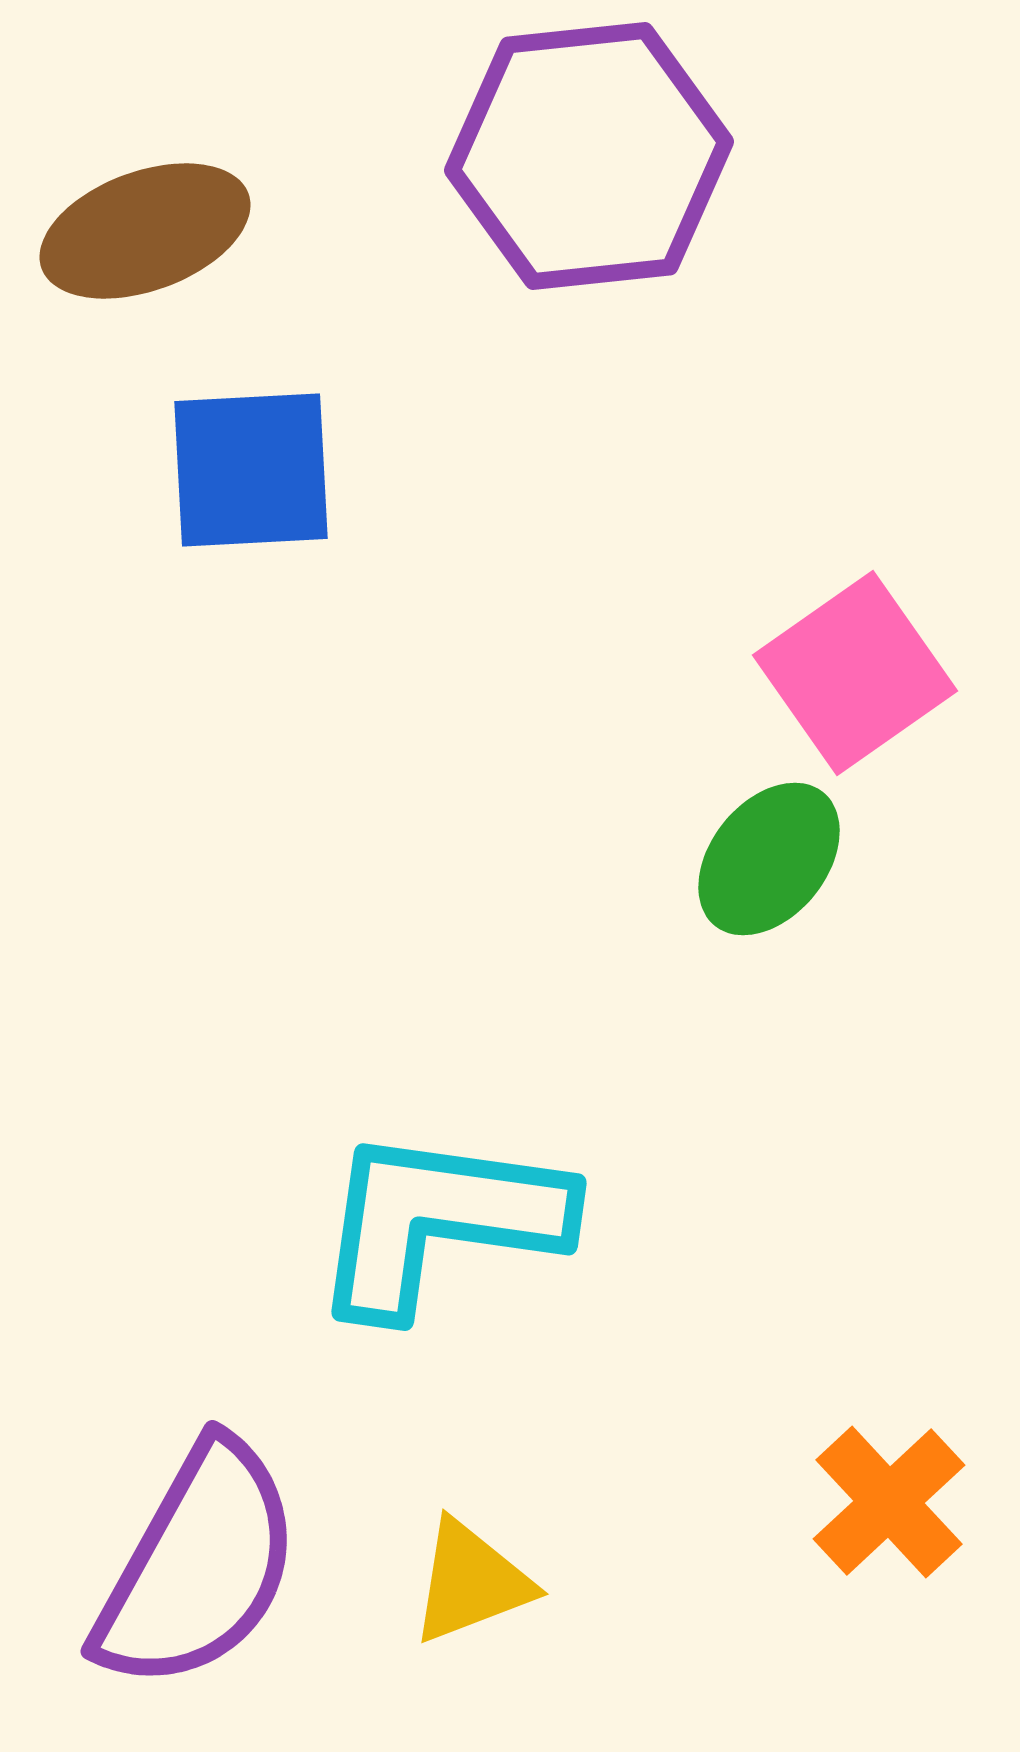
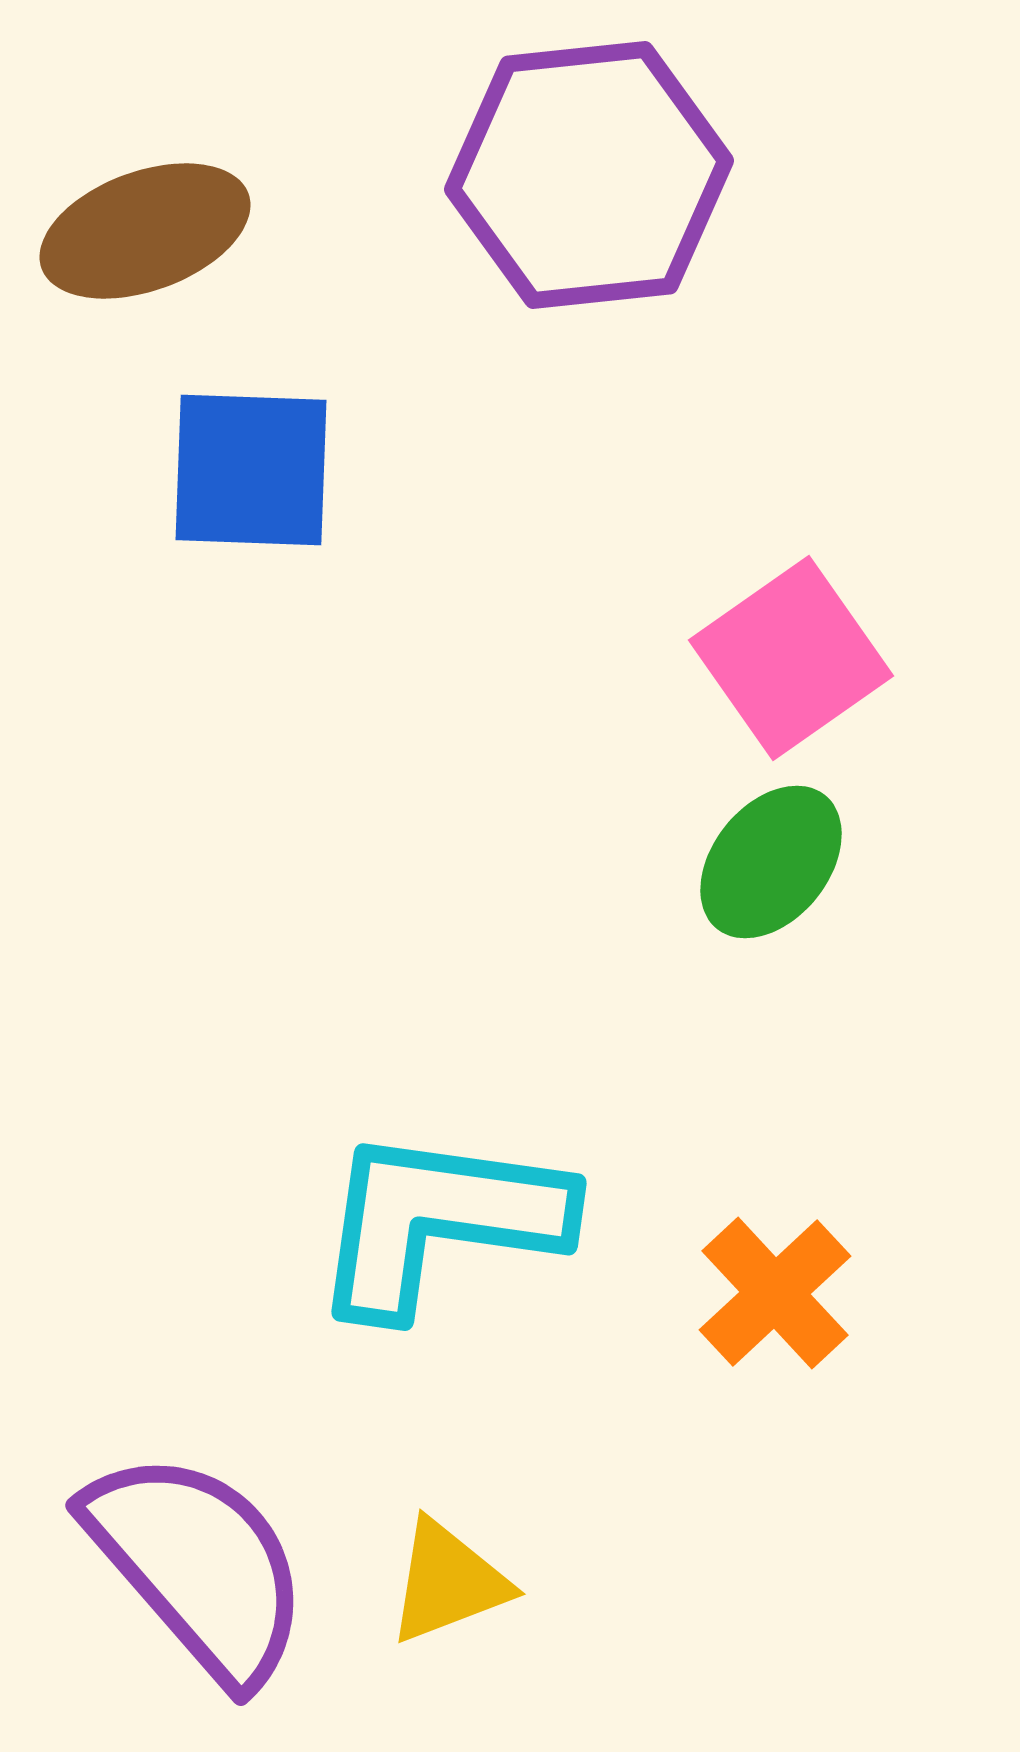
purple hexagon: moved 19 px down
blue square: rotated 5 degrees clockwise
pink square: moved 64 px left, 15 px up
green ellipse: moved 2 px right, 3 px down
orange cross: moved 114 px left, 209 px up
purple semicircle: rotated 70 degrees counterclockwise
yellow triangle: moved 23 px left
